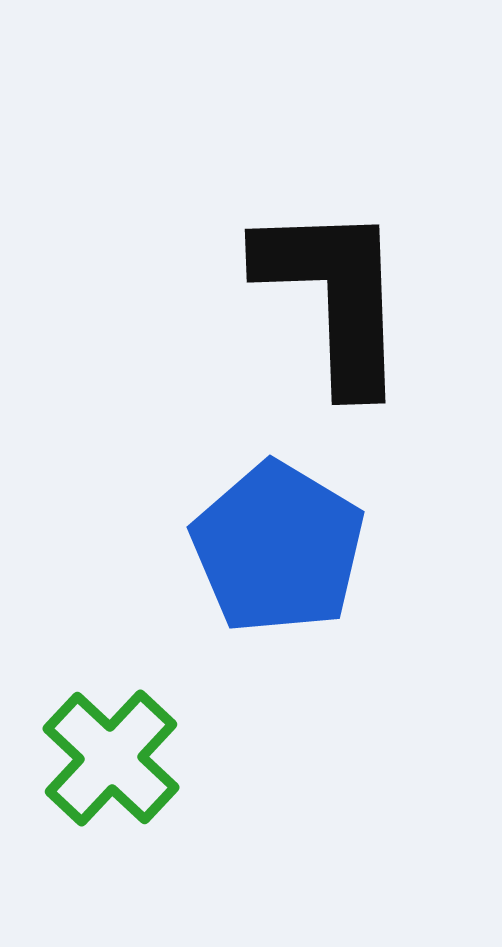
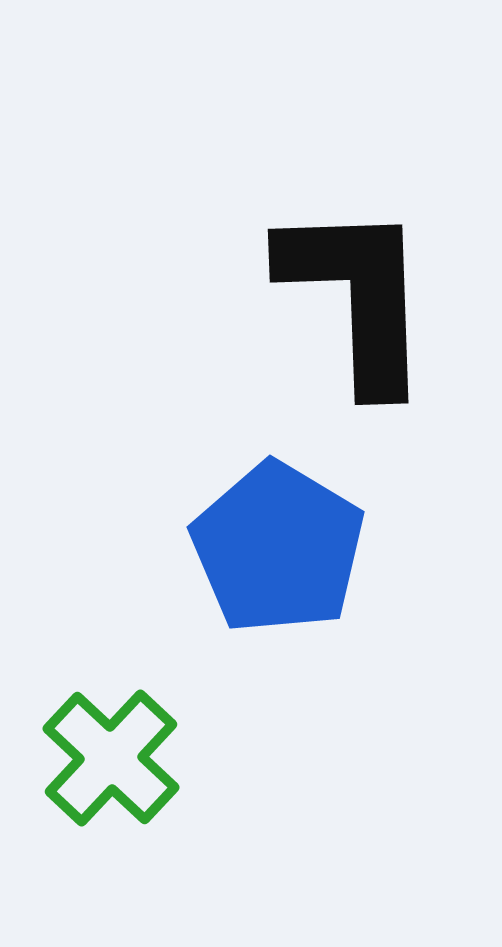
black L-shape: moved 23 px right
